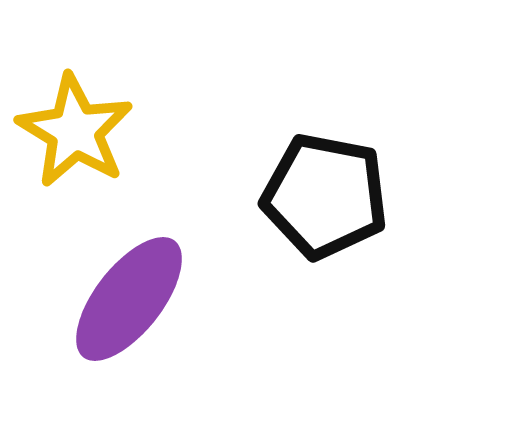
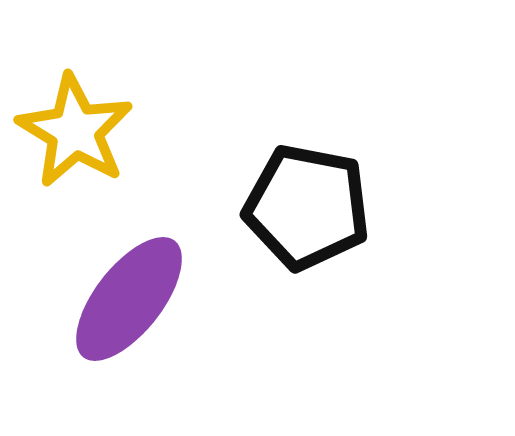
black pentagon: moved 18 px left, 11 px down
